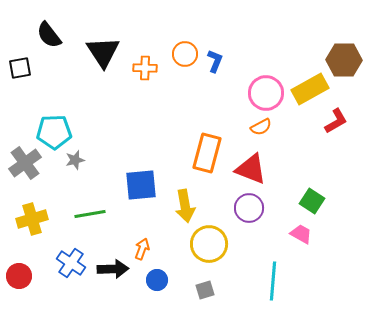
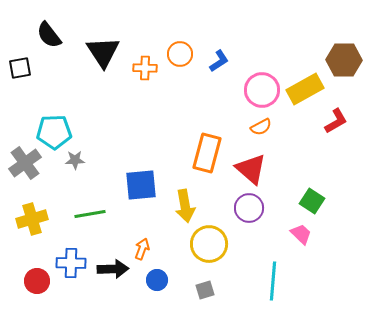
orange circle: moved 5 px left
blue L-shape: moved 4 px right; rotated 35 degrees clockwise
yellow rectangle: moved 5 px left
pink circle: moved 4 px left, 3 px up
gray star: rotated 12 degrees clockwise
red triangle: rotated 20 degrees clockwise
pink trapezoid: rotated 15 degrees clockwise
blue cross: rotated 32 degrees counterclockwise
red circle: moved 18 px right, 5 px down
